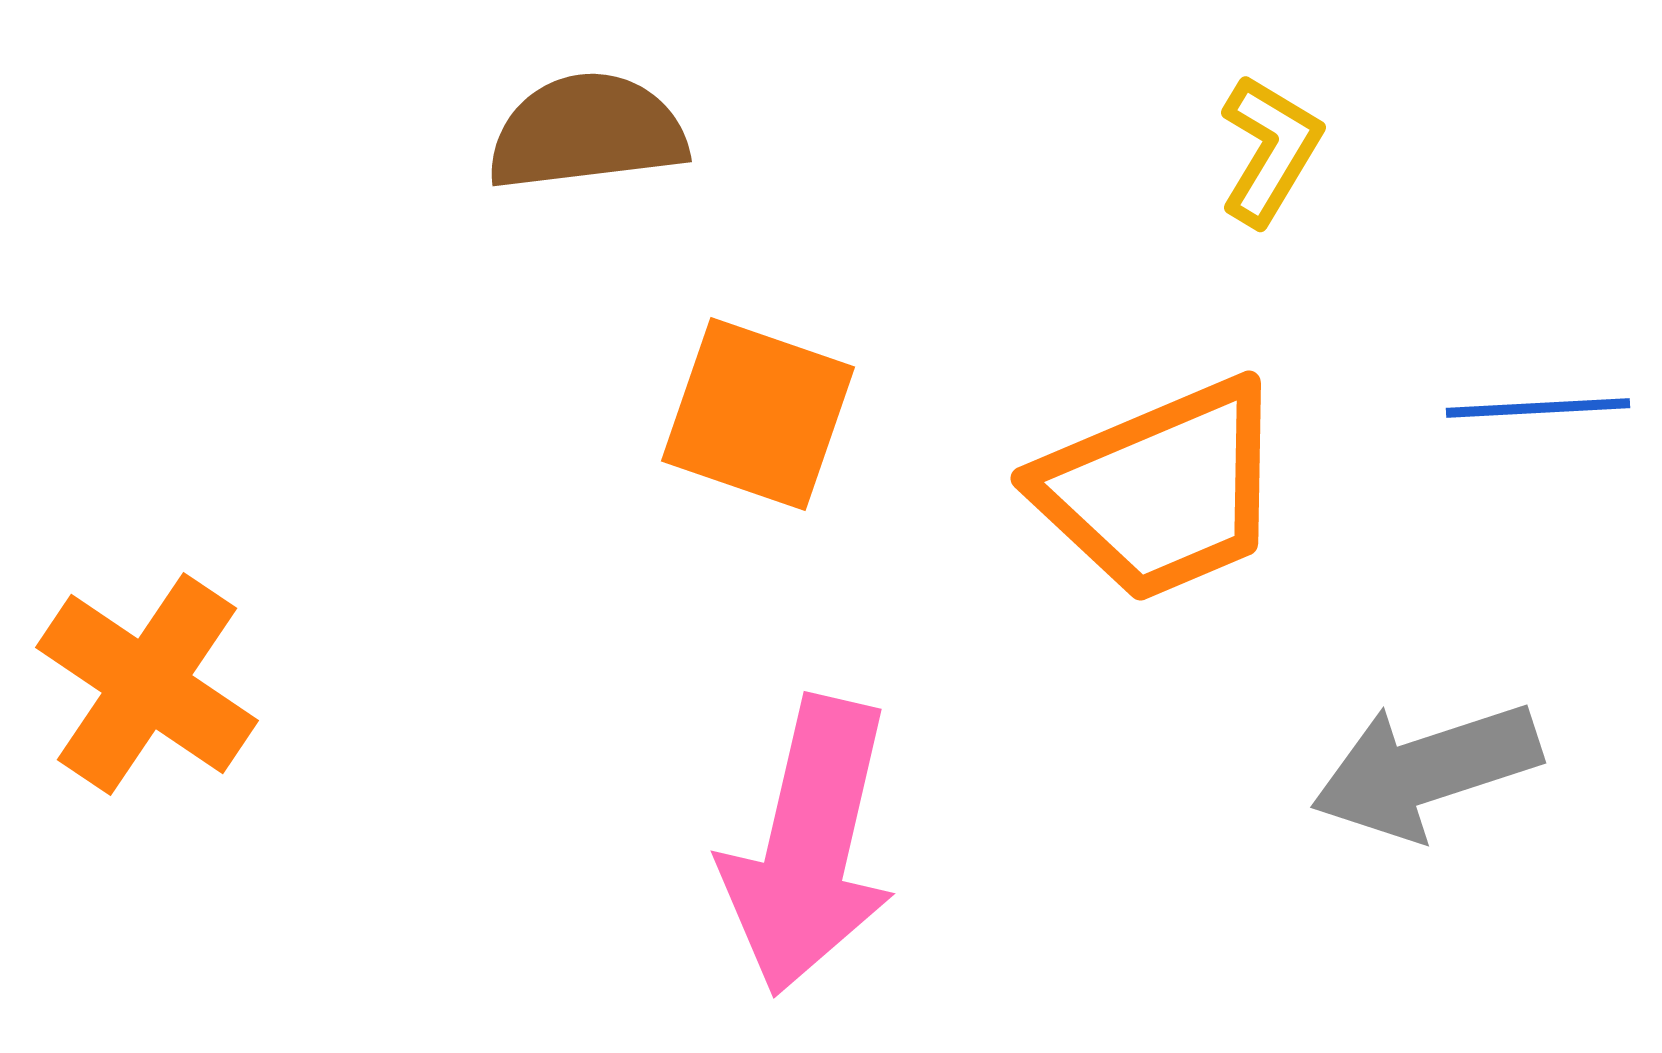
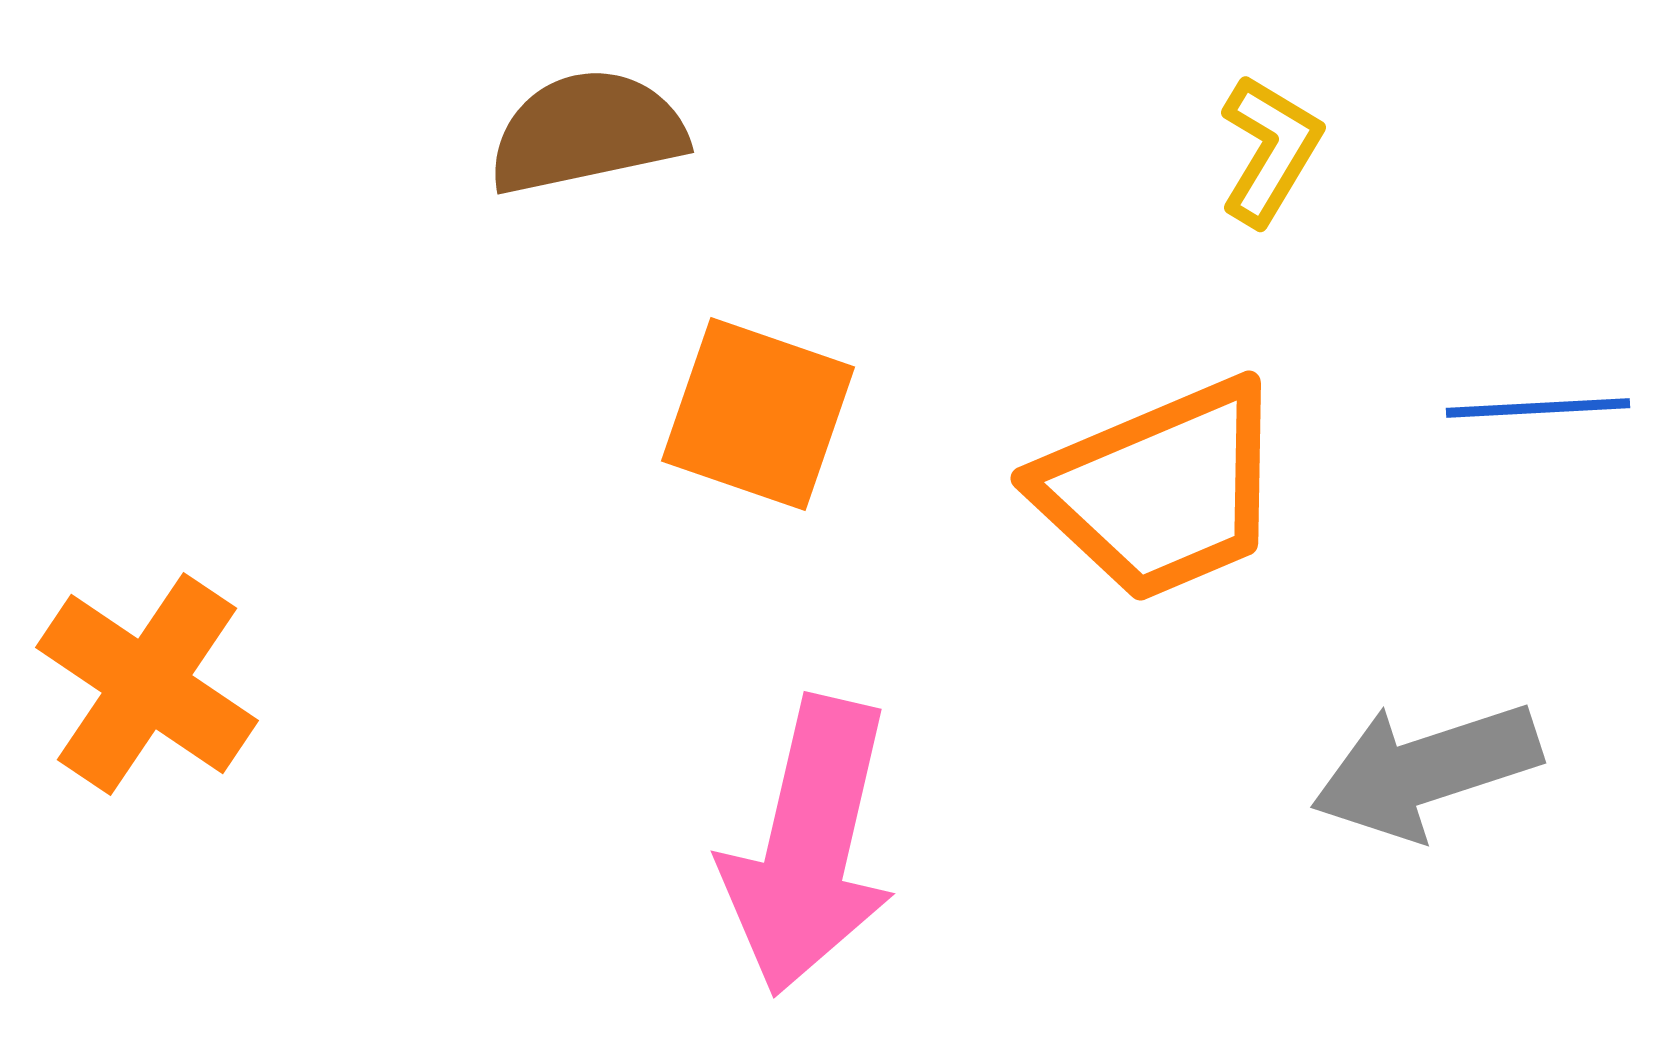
brown semicircle: rotated 5 degrees counterclockwise
